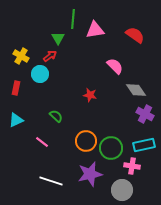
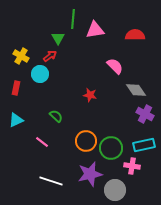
red semicircle: rotated 36 degrees counterclockwise
gray circle: moved 7 px left
